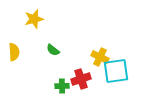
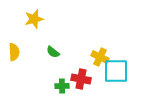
green semicircle: moved 2 px down
cyan square: rotated 8 degrees clockwise
red cross: rotated 30 degrees clockwise
